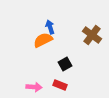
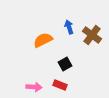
blue arrow: moved 19 px right
